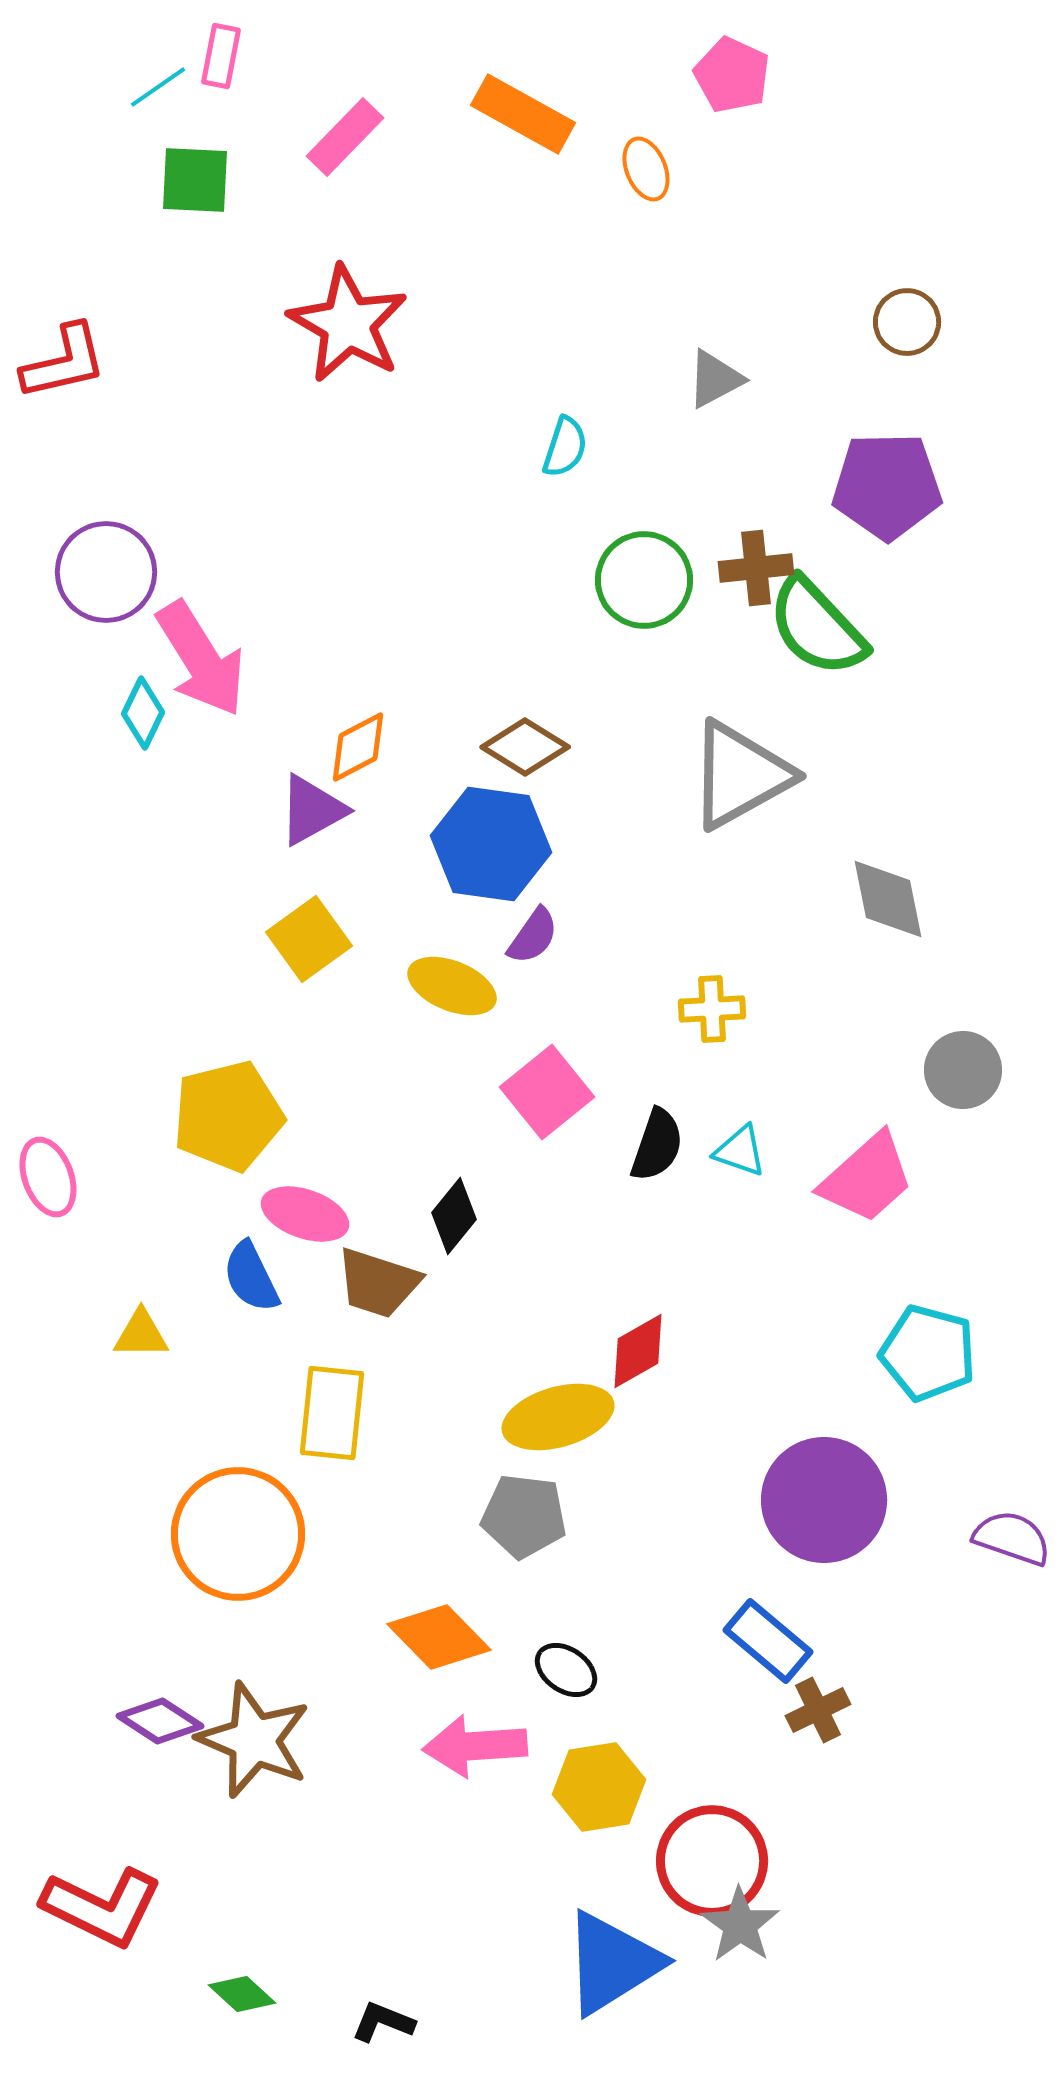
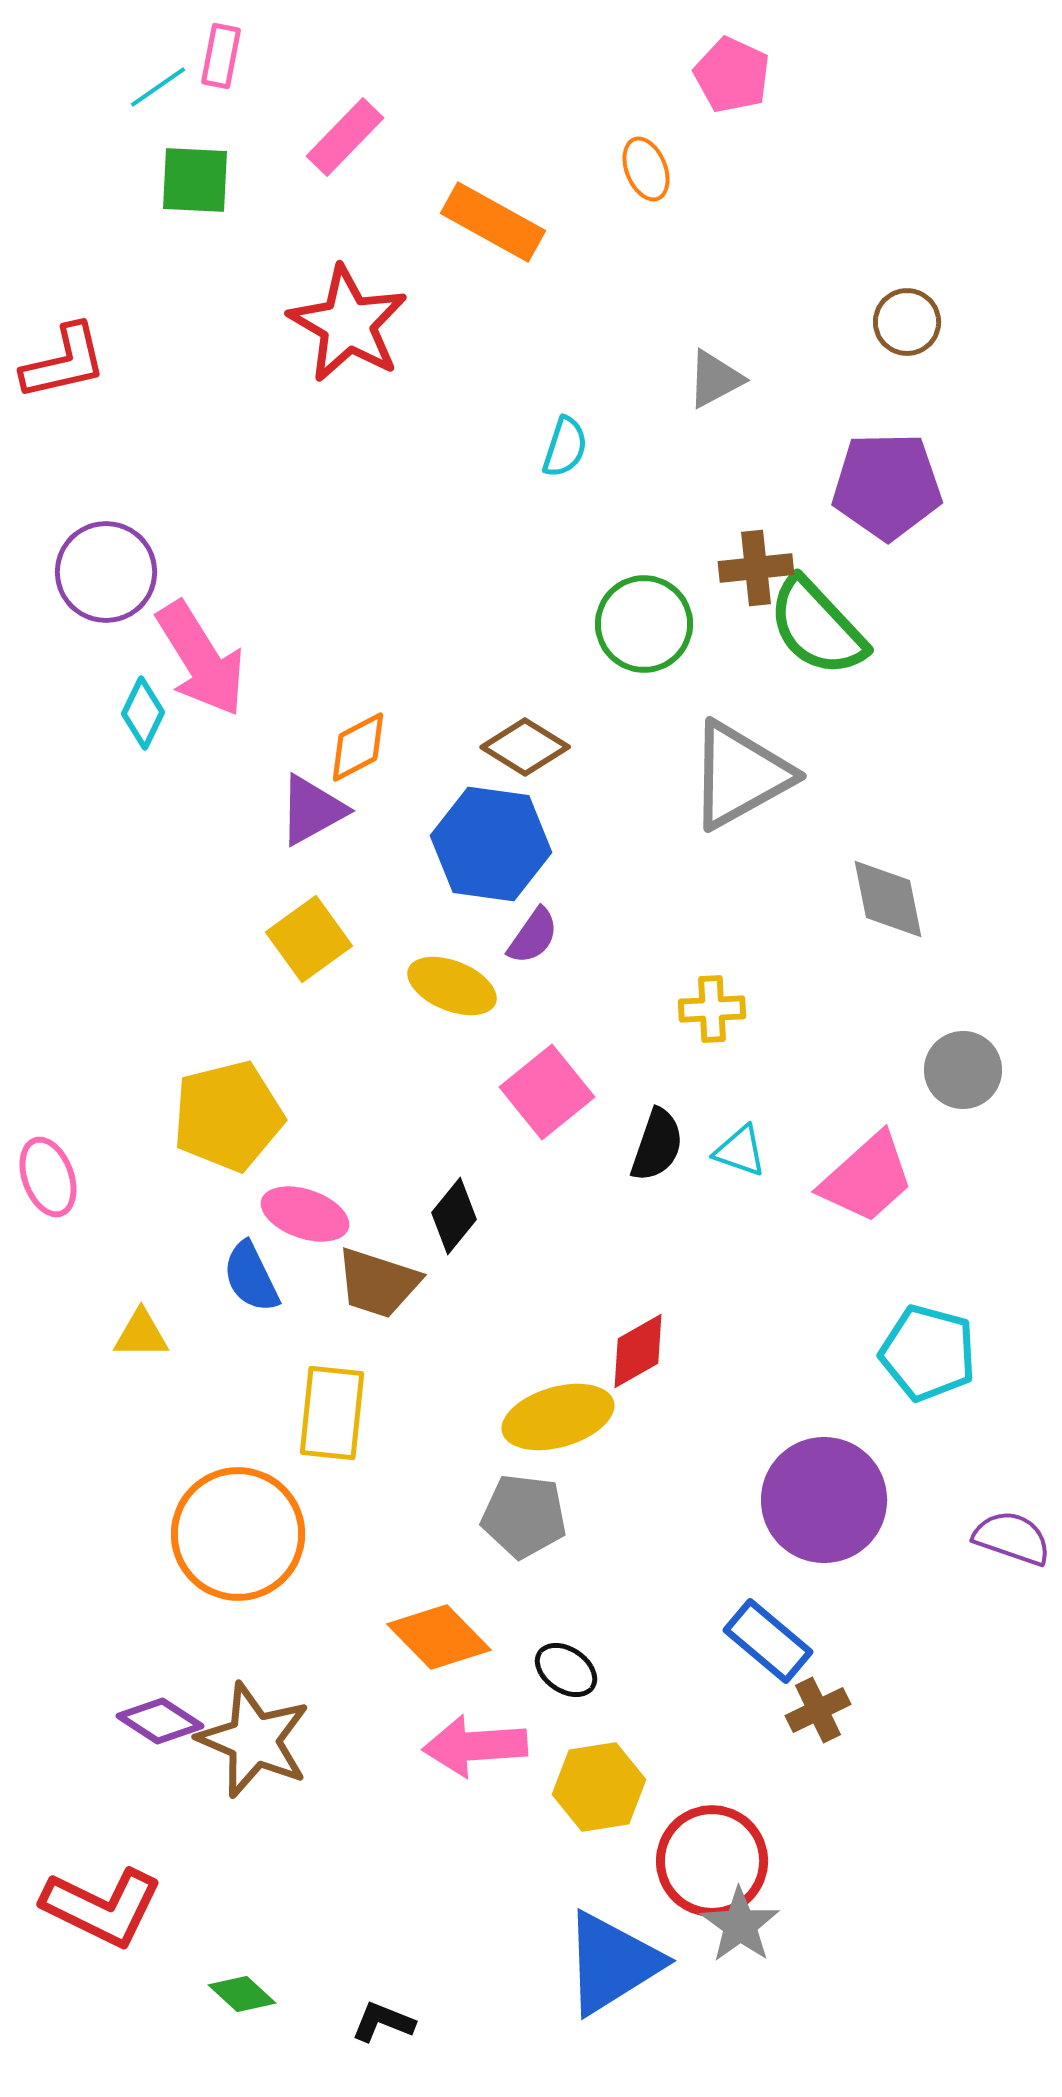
orange rectangle at (523, 114): moved 30 px left, 108 px down
green circle at (644, 580): moved 44 px down
